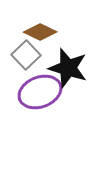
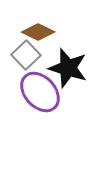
brown diamond: moved 2 px left
purple ellipse: rotated 69 degrees clockwise
